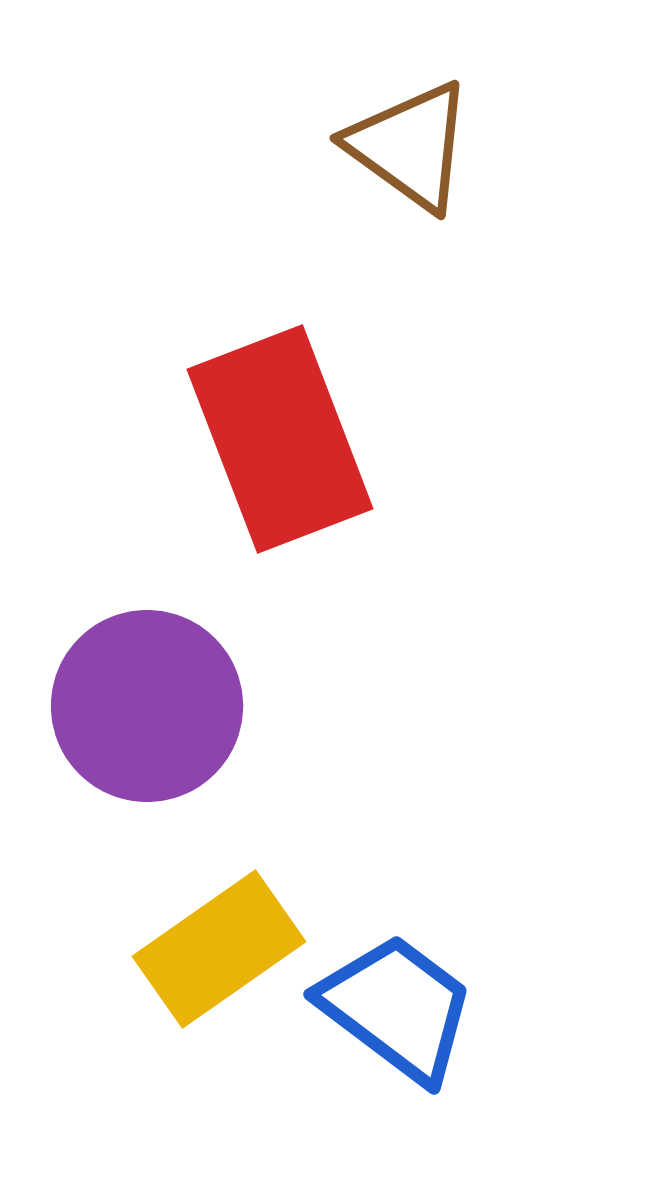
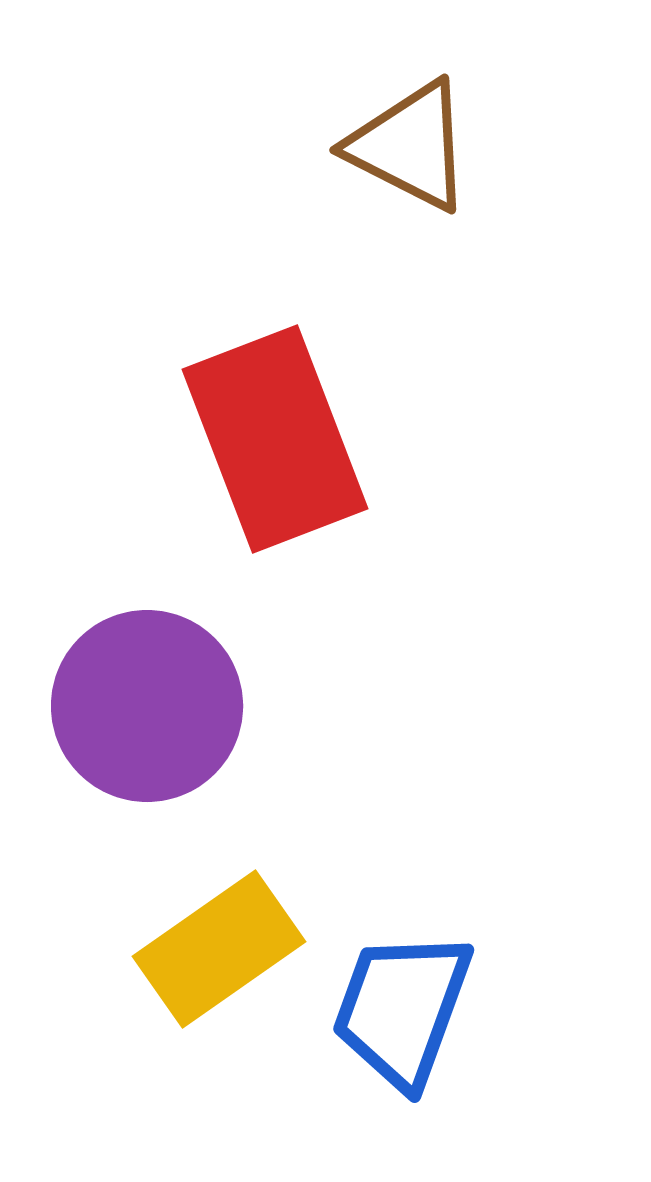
brown triangle: rotated 9 degrees counterclockwise
red rectangle: moved 5 px left
blue trapezoid: moved 5 px right, 1 px down; rotated 107 degrees counterclockwise
